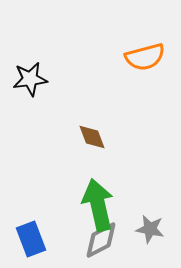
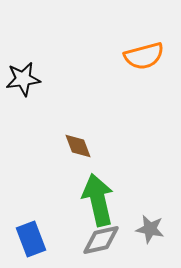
orange semicircle: moved 1 px left, 1 px up
black star: moved 7 px left
brown diamond: moved 14 px left, 9 px down
green arrow: moved 5 px up
gray diamond: rotated 15 degrees clockwise
